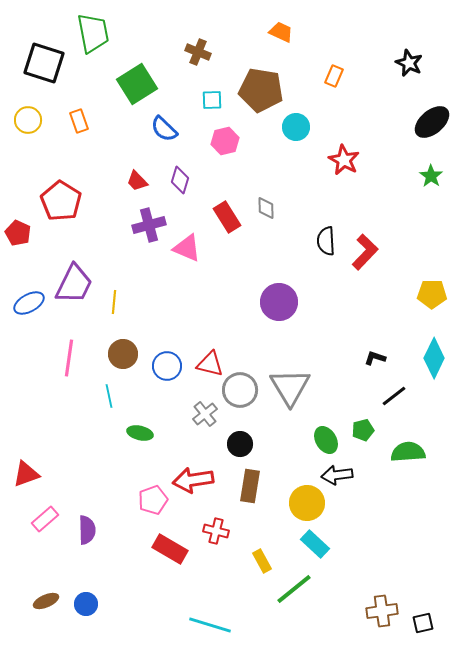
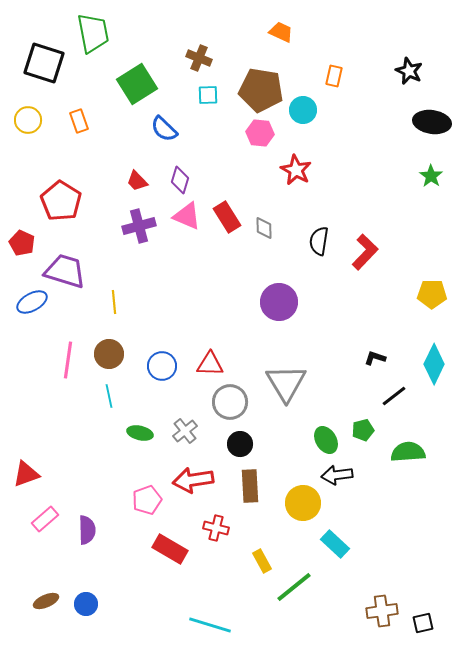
brown cross at (198, 52): moved 1 px right, 6 px down
black star at (409, 63): moved 8 px down
orange rectangle at (334, 76): rotated 10 degrees counterclockwise
cyan square at (212, 100): moved 4 px left, 5 px up
black ellipse at (432, 122): rotated 48 degrees clockwise
cyan circle at (296, 127): moved 7 px right, 17 px up
pink hexagon at (225, 141): moved 35 px right, 8 px up; rotated 20 degrees clockwise
red star at (344, 160): moved 48 px left, 10 px down
gray diamond at (266, 208): moved 2 px left, 20 px down
purple cross at (149, 225): moved 10 px left, 1 px down
red pentagon at (18, 233): moved 4 px right, 10 px down
black semicircle at (326, 241): moved 7 px left; rotated 12 degrees clockwise
pink triangle at (187, 248): moved 32 px up
purple trapezoid at (74, 284): moved 9 px left, 13 px up; rotated 99 degrees counterclockwise
yellow line at (114, 302): rotated 10 degrees counterclockwise
blue ellipse at (29, 303): moved 3 px right, 1 px up
brown circle at (123, 354): moved 14 px left
pink line at (69, 358): moved 1 px left, 2 px down
cyan diamond at (434, 358): moved 6 px down
red triangle at (210, 364): rotated 12 degrees counterclockwise
blue circle at (167, 366): moved 5 px left
gray triangle at (290, 387): moved 4 px left, 4 px up
gray circle at (240, 390): moved 10 px left, 12 px down
gray cross at (205, 414): moved 20 px left, 17 px down
brown rectangle at (250, 486): rotated 12 degrees counterclockwise
pink pentagon at (153, 500): moved 6 px left
yellow circle at (307, 503): moved 4 px left
red cross at (216, 531): moved 3 px up
cyan rectangle at (315, 544): moved 20 px right
green line at (294, 589): moved 2 px up
